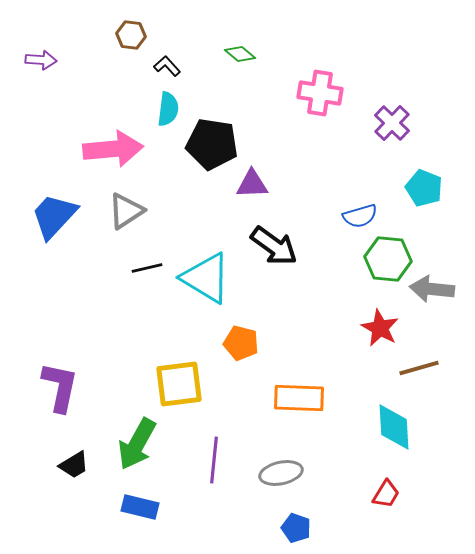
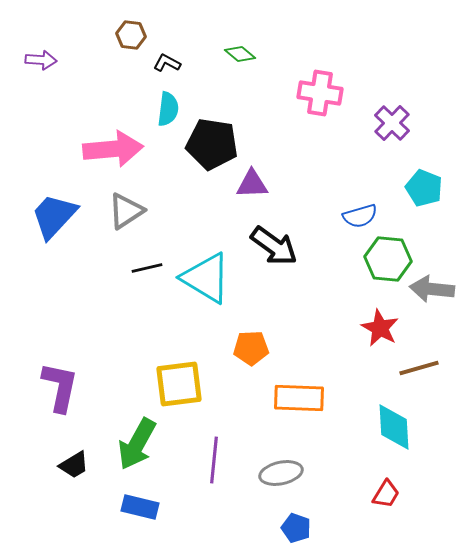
black L-shape: moved 3 px up; rotated 20 degrees counterclockwise
orange pentagon: moved 10 px right, 5 px down; rotated 16 degrees counterclockwise
